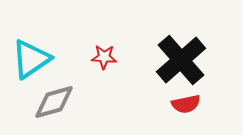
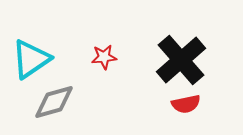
red star: rotated 10 degrees counterclockwise
